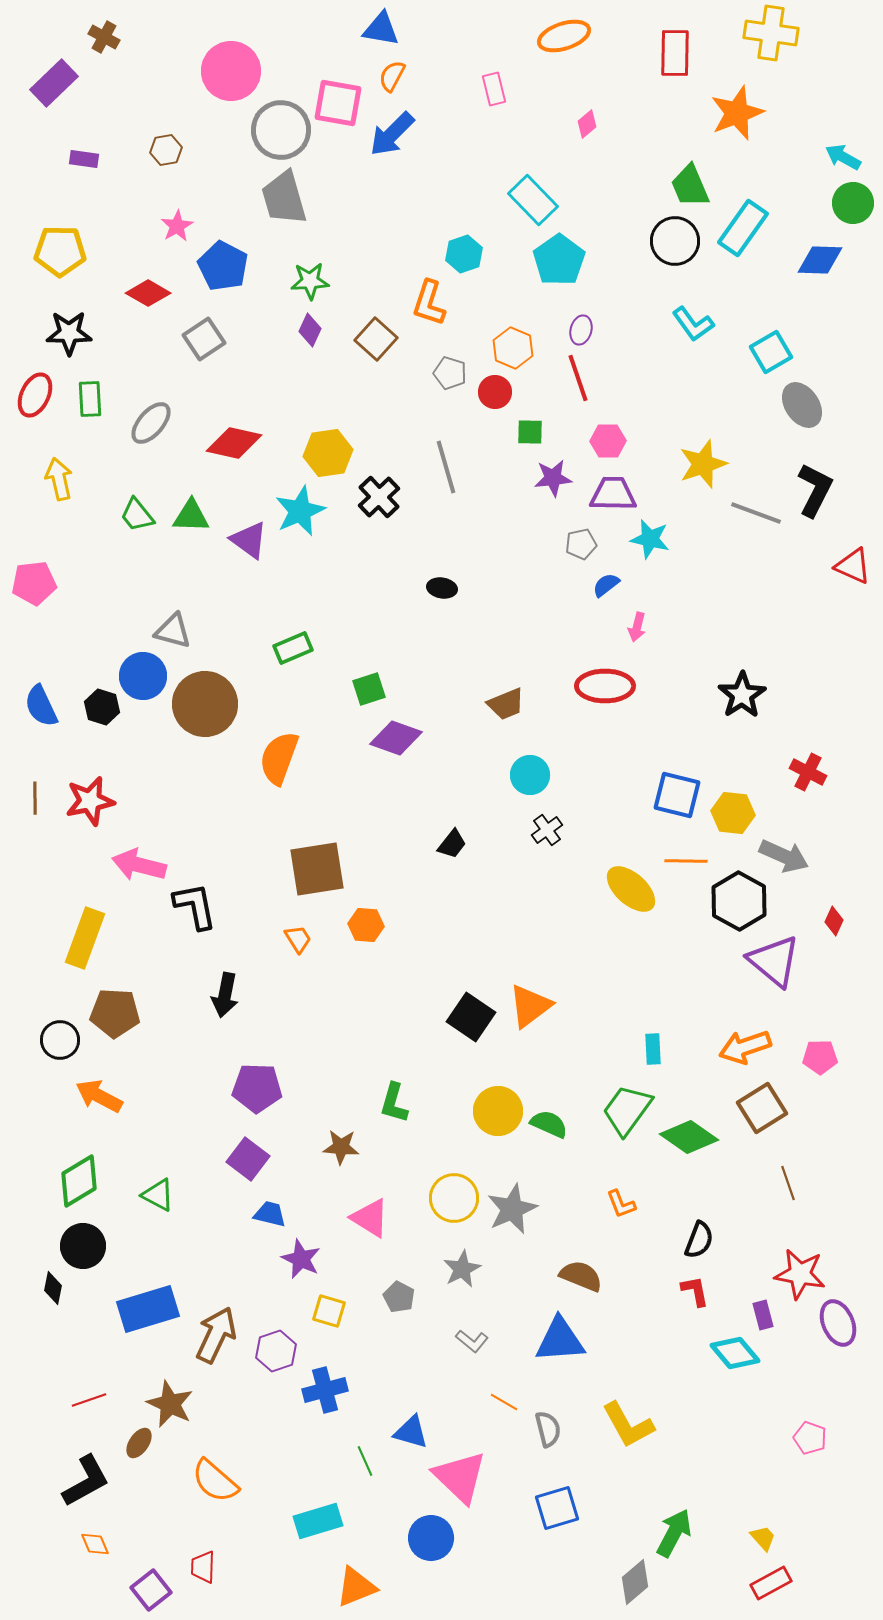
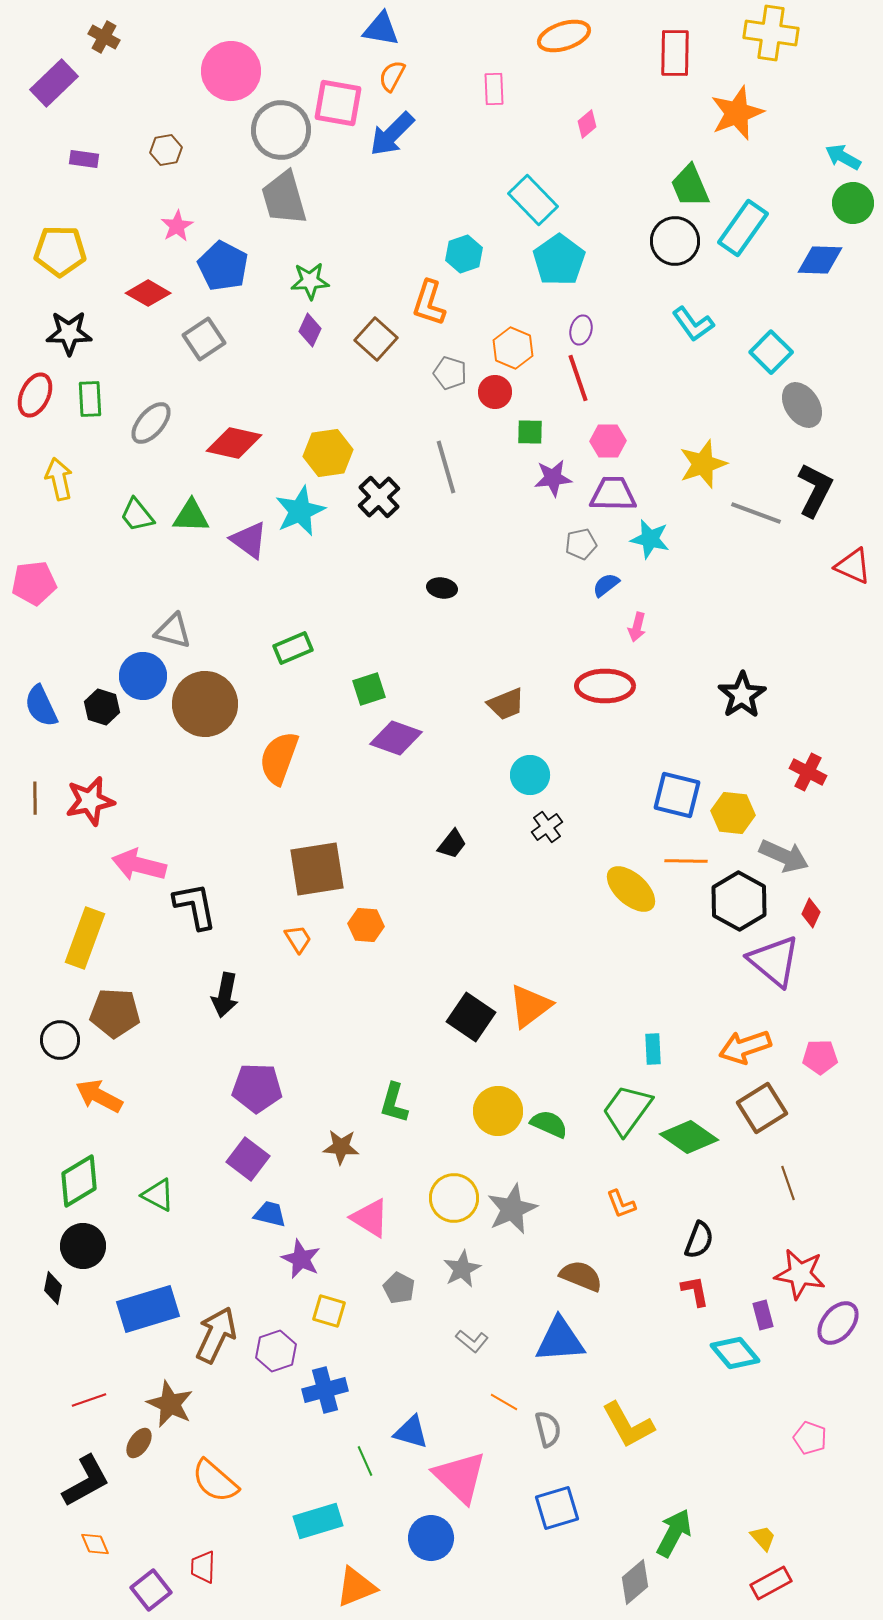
pink rectangle at (494, 89): rotated 12 degrees clockwise
cyan square at (771, 352): rotated 15 degrees counterclockwise
black cross at (547, 830): moved 3 px up
red diamond at (834, 921): moved 23 px left, 8 px up
gray pentagon at (399, 1297): moved 9 px up
purple ellipse at (838, 1323): rotated 63 degrees clockwise
